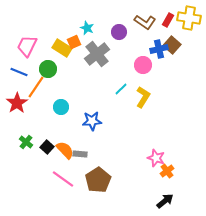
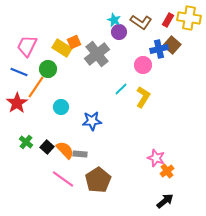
brown L-shape: moved 4 px left
cyan star: moved 27 px right, 8 px up
